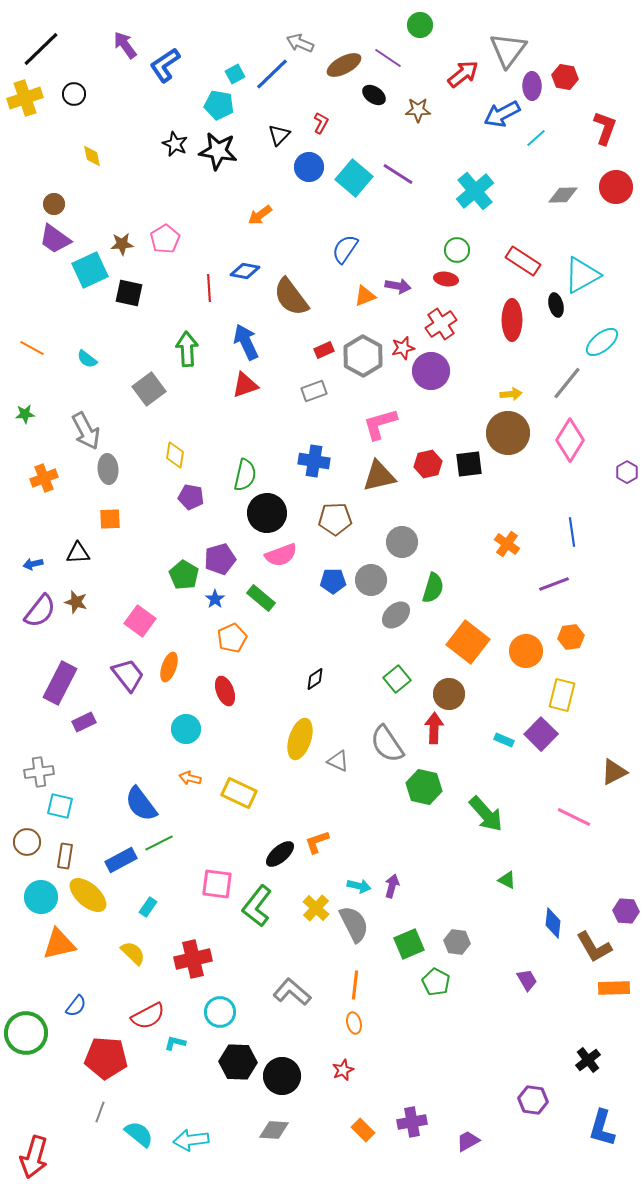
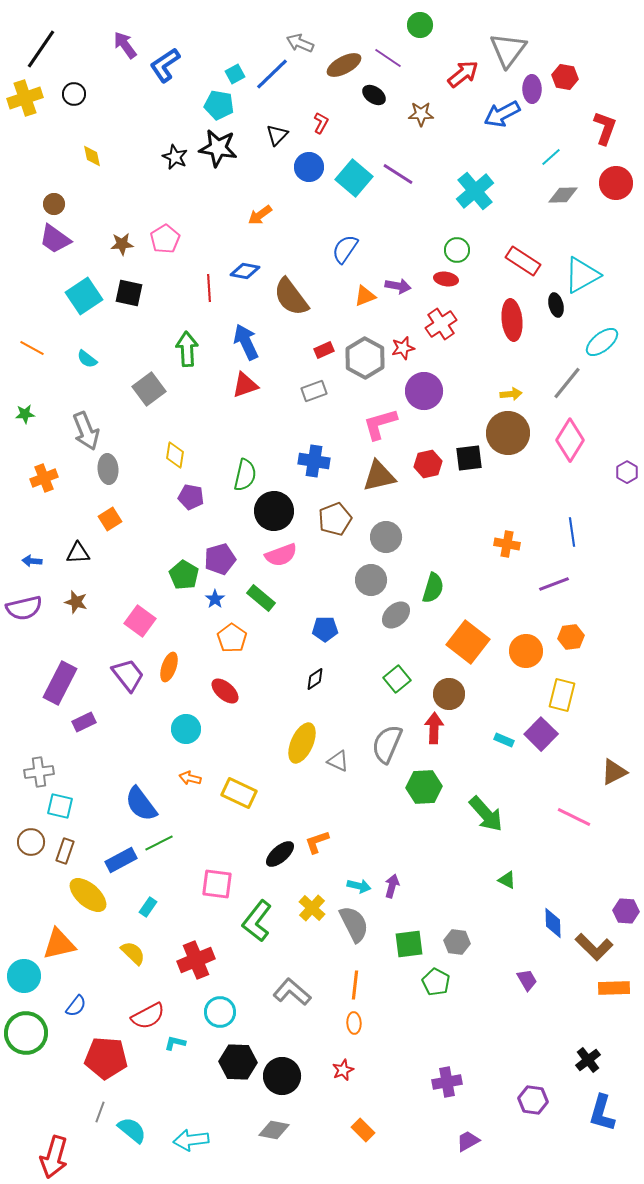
black line at (41, 49): rotated 12 degrees counterclockwise
purple ellipse at (532, 86): moved 3 px down
brown star at (418, 110): moved 3 px right, 4 px down
black triangle at (279, 135): moved 2 px left
cyan line at (536, 138): moved 15 px right, 19 px down
black star at (175, 144): moved 13 px down
black star at (218, 151): moved 3 px up
red circle at (616, 187): moved 4 px up
cyan square at (90, 270): moved 6 px left, 26 px down; rotated 9 degrees counterclockwise
red ellipse at (512, 320): rotated 6 degrees counterclockwise
gray hexagon at (363, 356): moved 2 px right, 2 px down
purple circle at (431, 371): moved 7 px left, 20 px down
gray arrow at (86, 431): rotated 6 degrees clockwise
black square at (469, 464): moved 6 px up
black circle at (267, 513): moved 7 px right, 2 px up
orange square at (110, 519): rotated 30 degrees counterclockwise
brown pentagon at (335, 519): rotated 20 degrees counterclockwise
gray circle at (402, 542): moved 16 px left, 5 px up
orange cross at (507, 544): rotated 25 degrees counterclockwise
blue arrow at (33, 564): moved 1 px left, 3 px up; rotated 18 degrees clockwise
blue pentagon at (333, 581): moved 8 px left, 48 px down
purple semicircle at (40, 611): moved 16 px left, 3 px up; rotated 39 degrees clockwise
orange pentagon at (232, 638): rotated 12 degrees counterclockwise
red ellipse at (225, 691): rotated 28 degrees counterclockwise
yellow ellipse at (300, 739): moved 2 px right, 4 px down; rotated 6 degrees clockwise
gray semicircle at (387, 744): rotated 57 degrees clockwise
green hexagon at (424, 787): rotated 16 degrees counterclockwise
brown circle at (27, 842): moved 4 px right
brown rectangle at (65, 856): moved 5 px up; rotated 10 degrees clockwise
cyan circle at (41, 897): moved 17 px left, 79 px down
green L-shape at (257, 906): moved 15 px down
yellow cross at (316, 908): moved 4 px left
blue diamond at (553, 923): rotated 8 degrees counterclockwise
green square at (409, 944): rotated 16 degrees clockwise
brown L-shape at (594, 947): rotated 15 degrees counterclockwise
red cross at (193, 959): moved 3 px right, 1 px down; rotated 9 degrees counterclockwise
orange ellipse at (354, 1023): rotated 10 degrees clockwise
purple cross at (412, 1122): moved 35 px right, 40 px up
blue L-shape at (602, 1128): moved 15 px up
gray diamond at (274, 1130): rotated 8 degrees clockwise
cyan semicircle at (139, 1134): moved 7 px left, 4 px up
red arrow at (34, 1157): moved 20 px right
